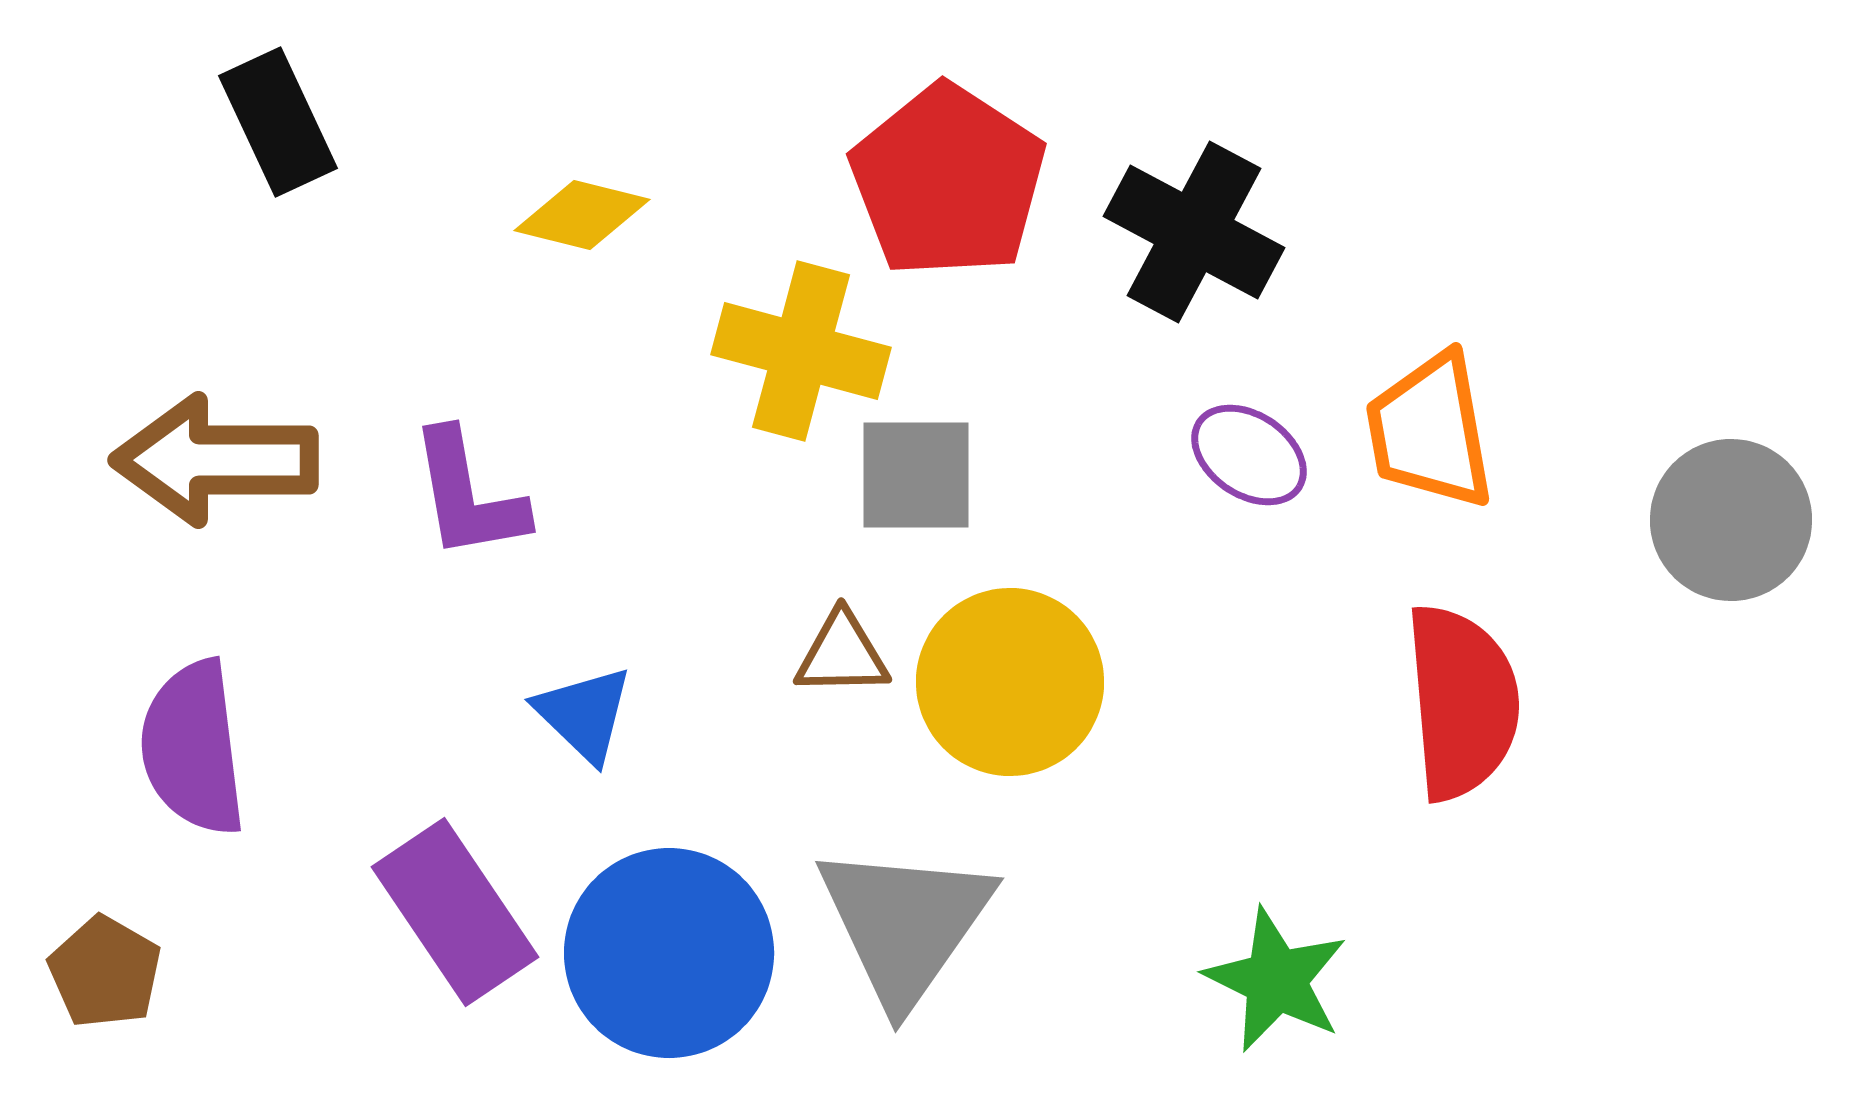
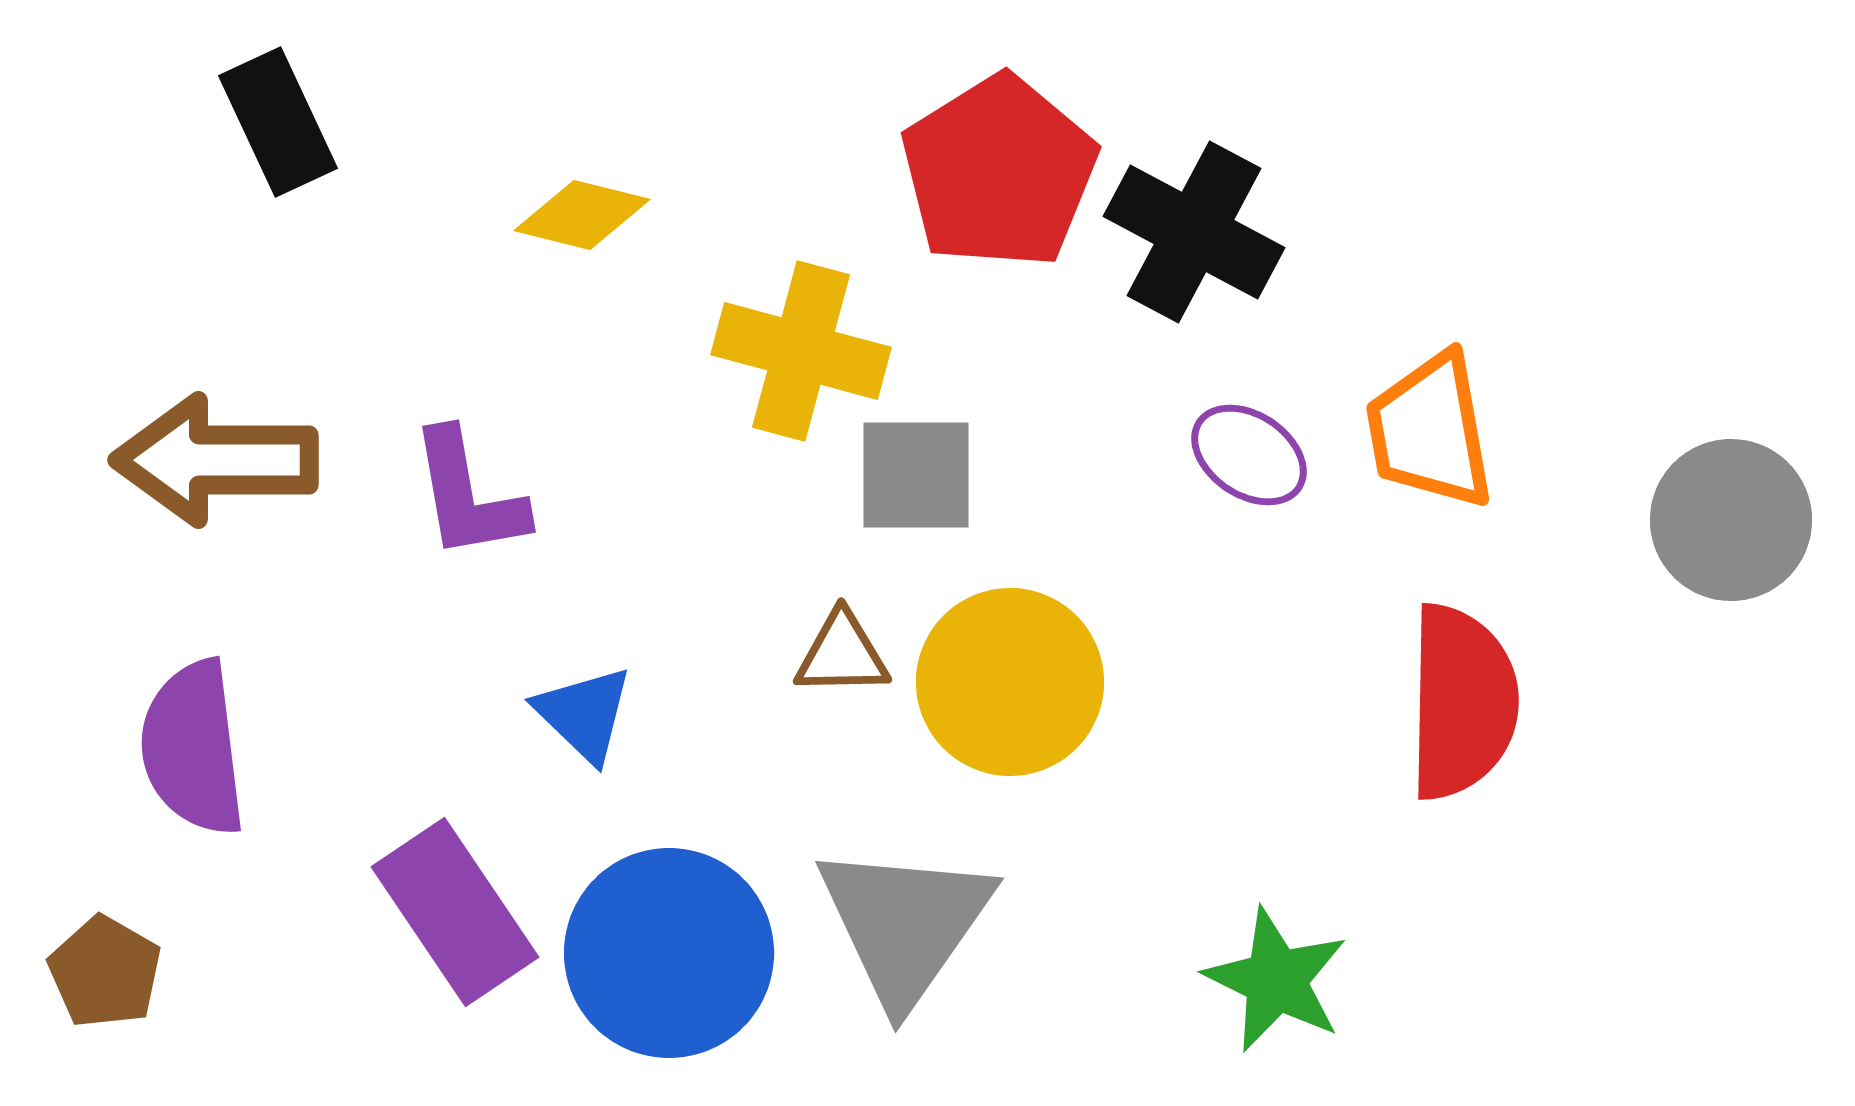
red pentagon: moved 51 px right, 9 px up; rotated 7 degrees clockwise
red semicircle: rotated 6 degrees clockwise
